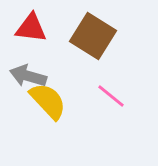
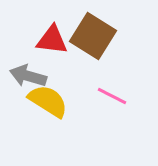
red triangle: moved 21 px right, 12 px down
pink line: moved 1 px right; rotated 12 degrees counterclockwise
yellow semicircle: rotated 15 degrees counterclockwise
